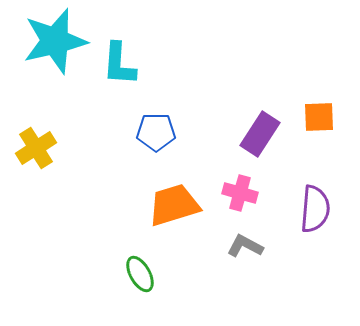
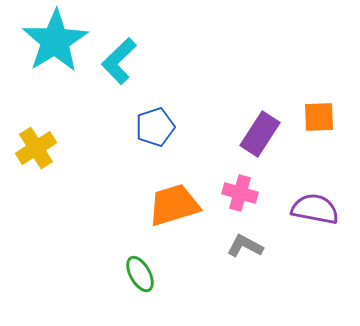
cyan star: rotated 18 degrees counterclockwise
cyan L-shape: moved 3 px up; rotated 42 degrees clockwise
blue pentagon: moved 1 px left, 5 px up; rotated 18 degrees counterclockwise
purple semicircle: rotated 84 degrees counterclockwise
